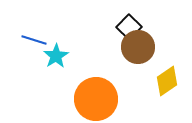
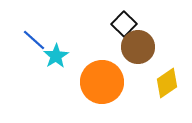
black square: moved 5 px left, 3 px up
blue line: rotated 25 degrees clockwise
yellow diamond: moved 2 px down
orange circle: moved 6 px right, 17 px up
